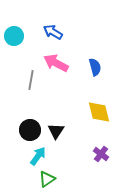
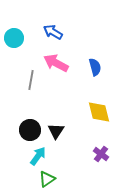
cyan circle: moved 2 px down
